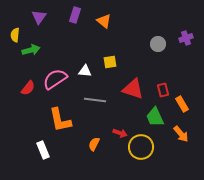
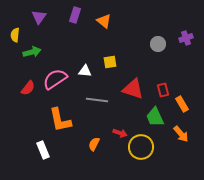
green arrow: moved 1 px right, 2 px down
gray line: moved 2 px right
